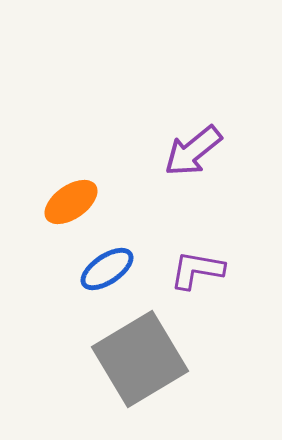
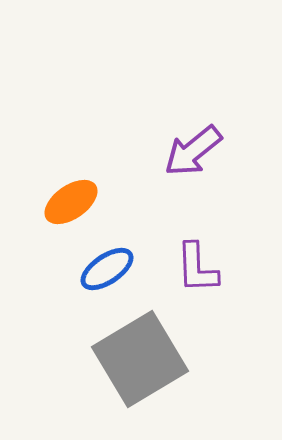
purple L-shape: moved 2 px up; rotated 102 degrees counterclockwise
